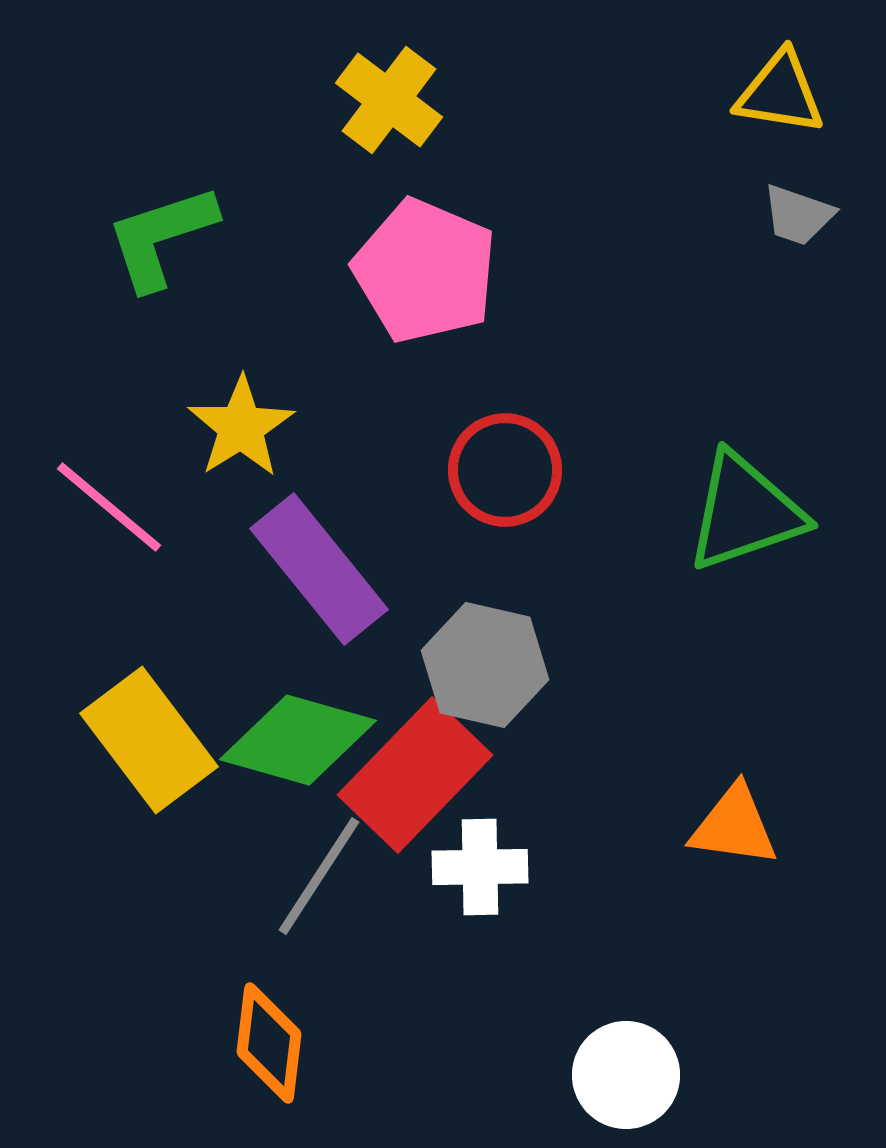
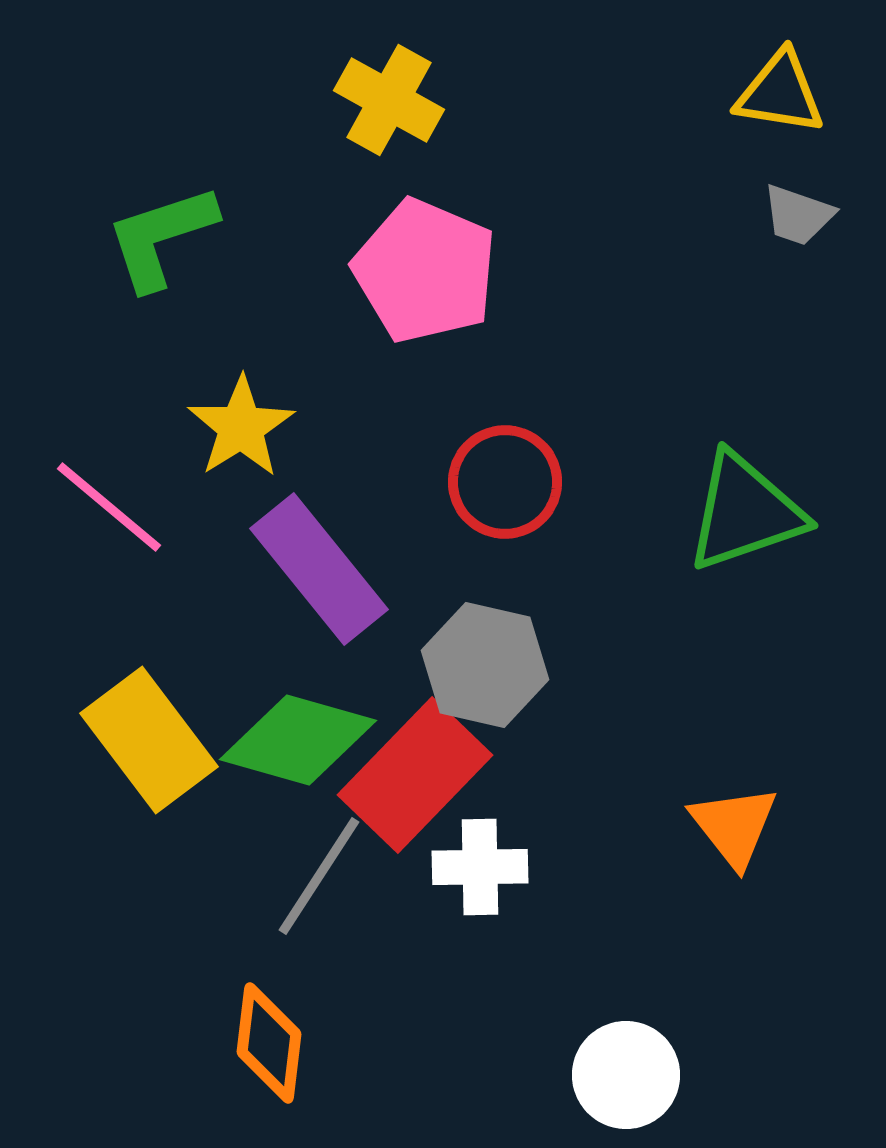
yellow cross: rotated 8 degrees counterclockwise
red circle: moved 12 px down
orange triangle: rotated 44 degrees clockwise
